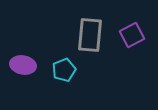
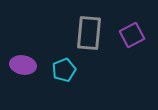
gray rectangle: moved 1 px left, 2 px up
